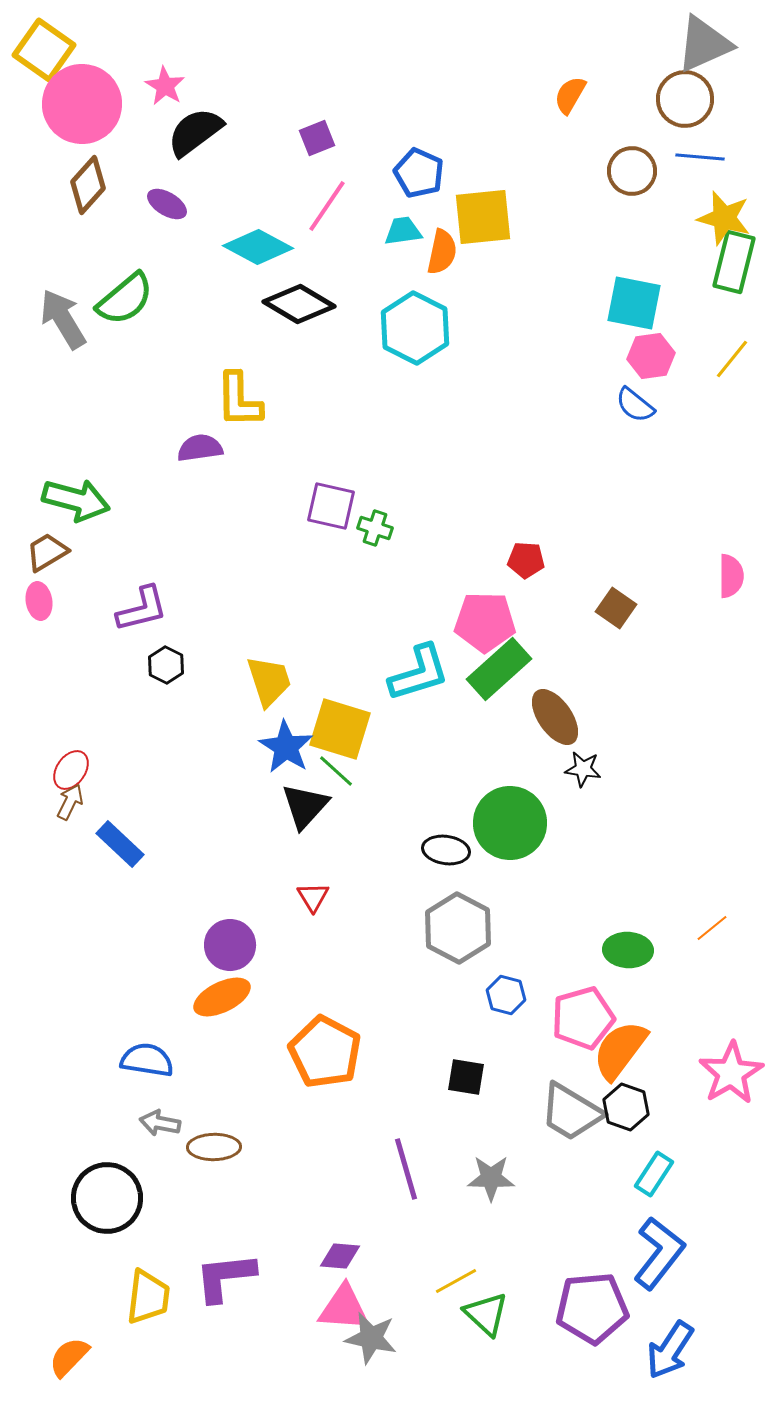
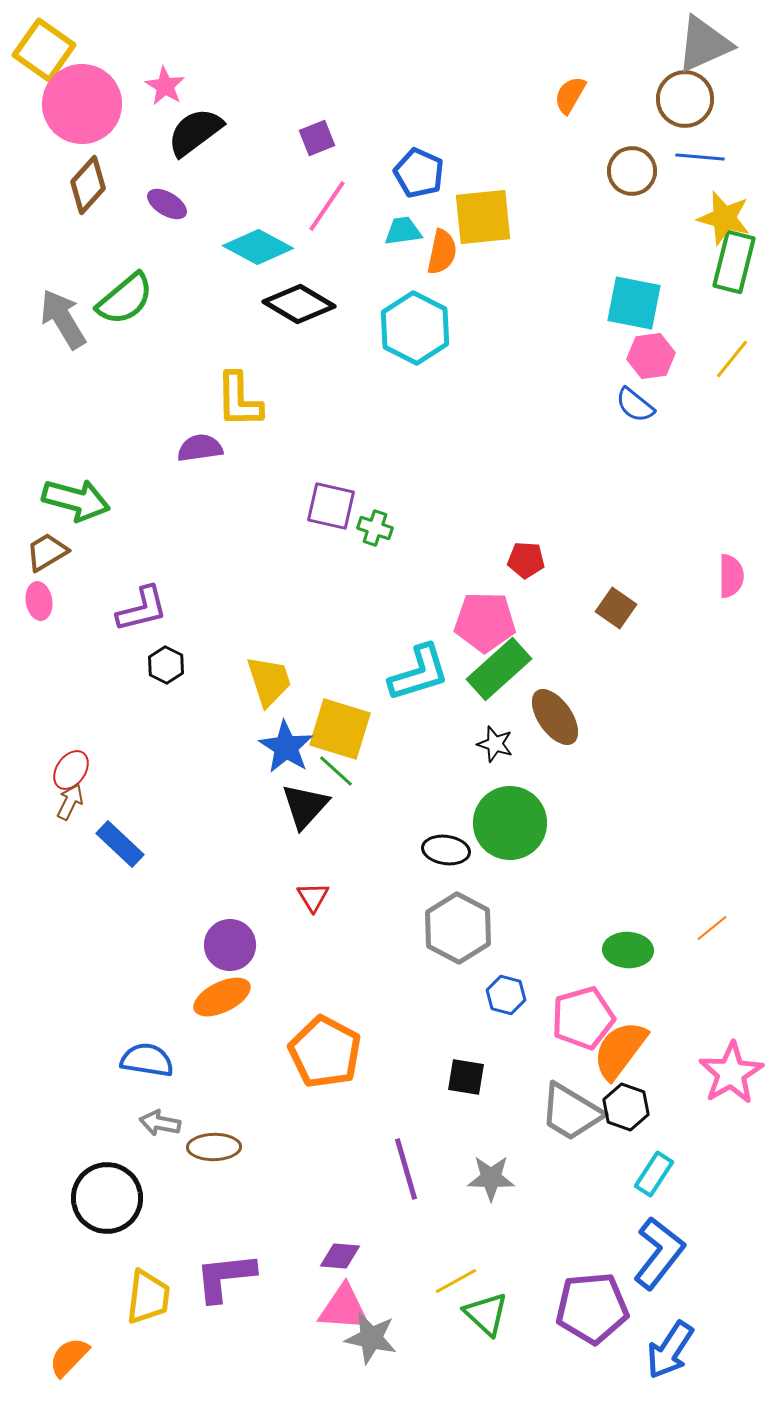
black star at (583, 769): moved 88 px left, 25 px up; rotated 9 degrees clockwise
